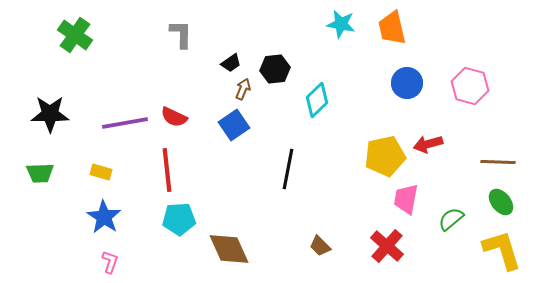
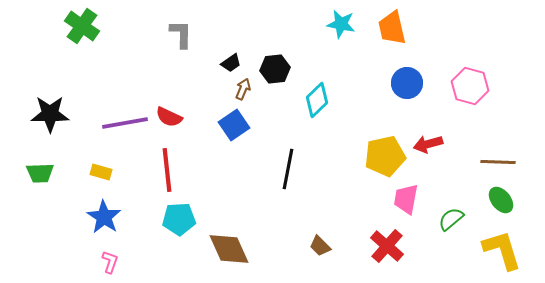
green cross: moved 7 px right, 9 px up
red semicircle: moved 5 px left
green ellipse: moved 2 px up
